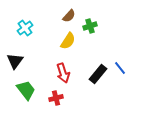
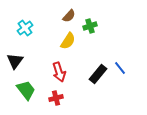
red arrow: moved 4 px left, 1 px up
